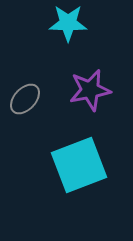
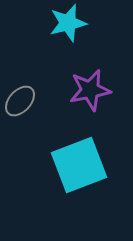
cyan star: rotated 15 degrees counterclockwise
gray ellipse: moved 5 px left, 2 px down
